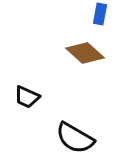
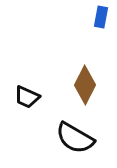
blue rectangle: moved 1 px right, 3 px down
brown diamond: moved 32 px down; rotated 75 degrees clockwise
